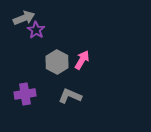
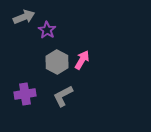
gray arrow: moved 1 px up
purple star: moved 11 px right
gray L-shape: moved 7 px left; rotated 50 degrees counterclockwise
